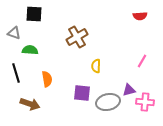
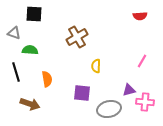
black line: moved 1 px up
gray ellipse: moved 1 px right, 7 px down
